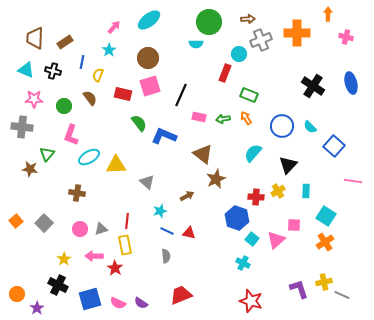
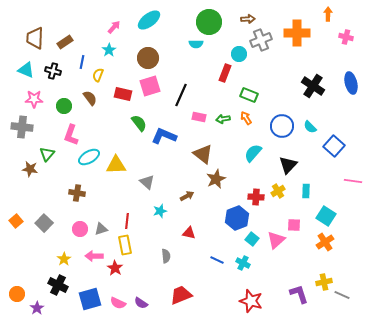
blue hexagon at (237, 218): rotated 20 degrees clockwise
blue line at (167, 231): moved 50 px right, 29 px down
purple L-shape at (299, 289): moved 5 px down
